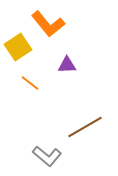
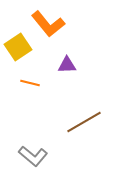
orange line: rotated 24 degrees counterclockwise
brown line: moved 1 px left, 5 px up
gray L-shape: moved 14 px left
